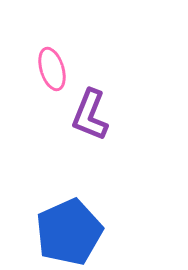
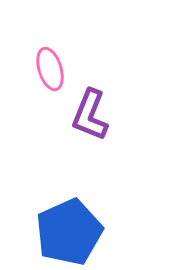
pink ellipse: moved 2 px left
